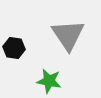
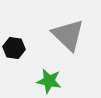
gray triangle: rotated 12 degrees counterclockwise
